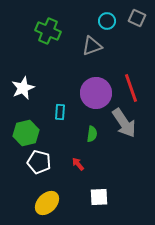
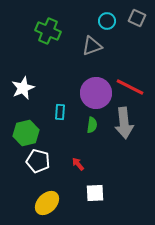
red line: moved 1 px left, 1 px up; rotated 44 degrees counterclockwise
gray arrow: rotated 28 degrees clockwise
green semicircle: moved 9 px up
white pentagon: moved 1 px left, 1 px up
white square: moved 4 px left, 4 px up
